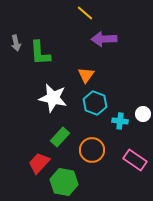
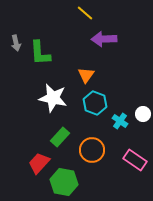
cyan cross: rotated 28 degrees clockwise
